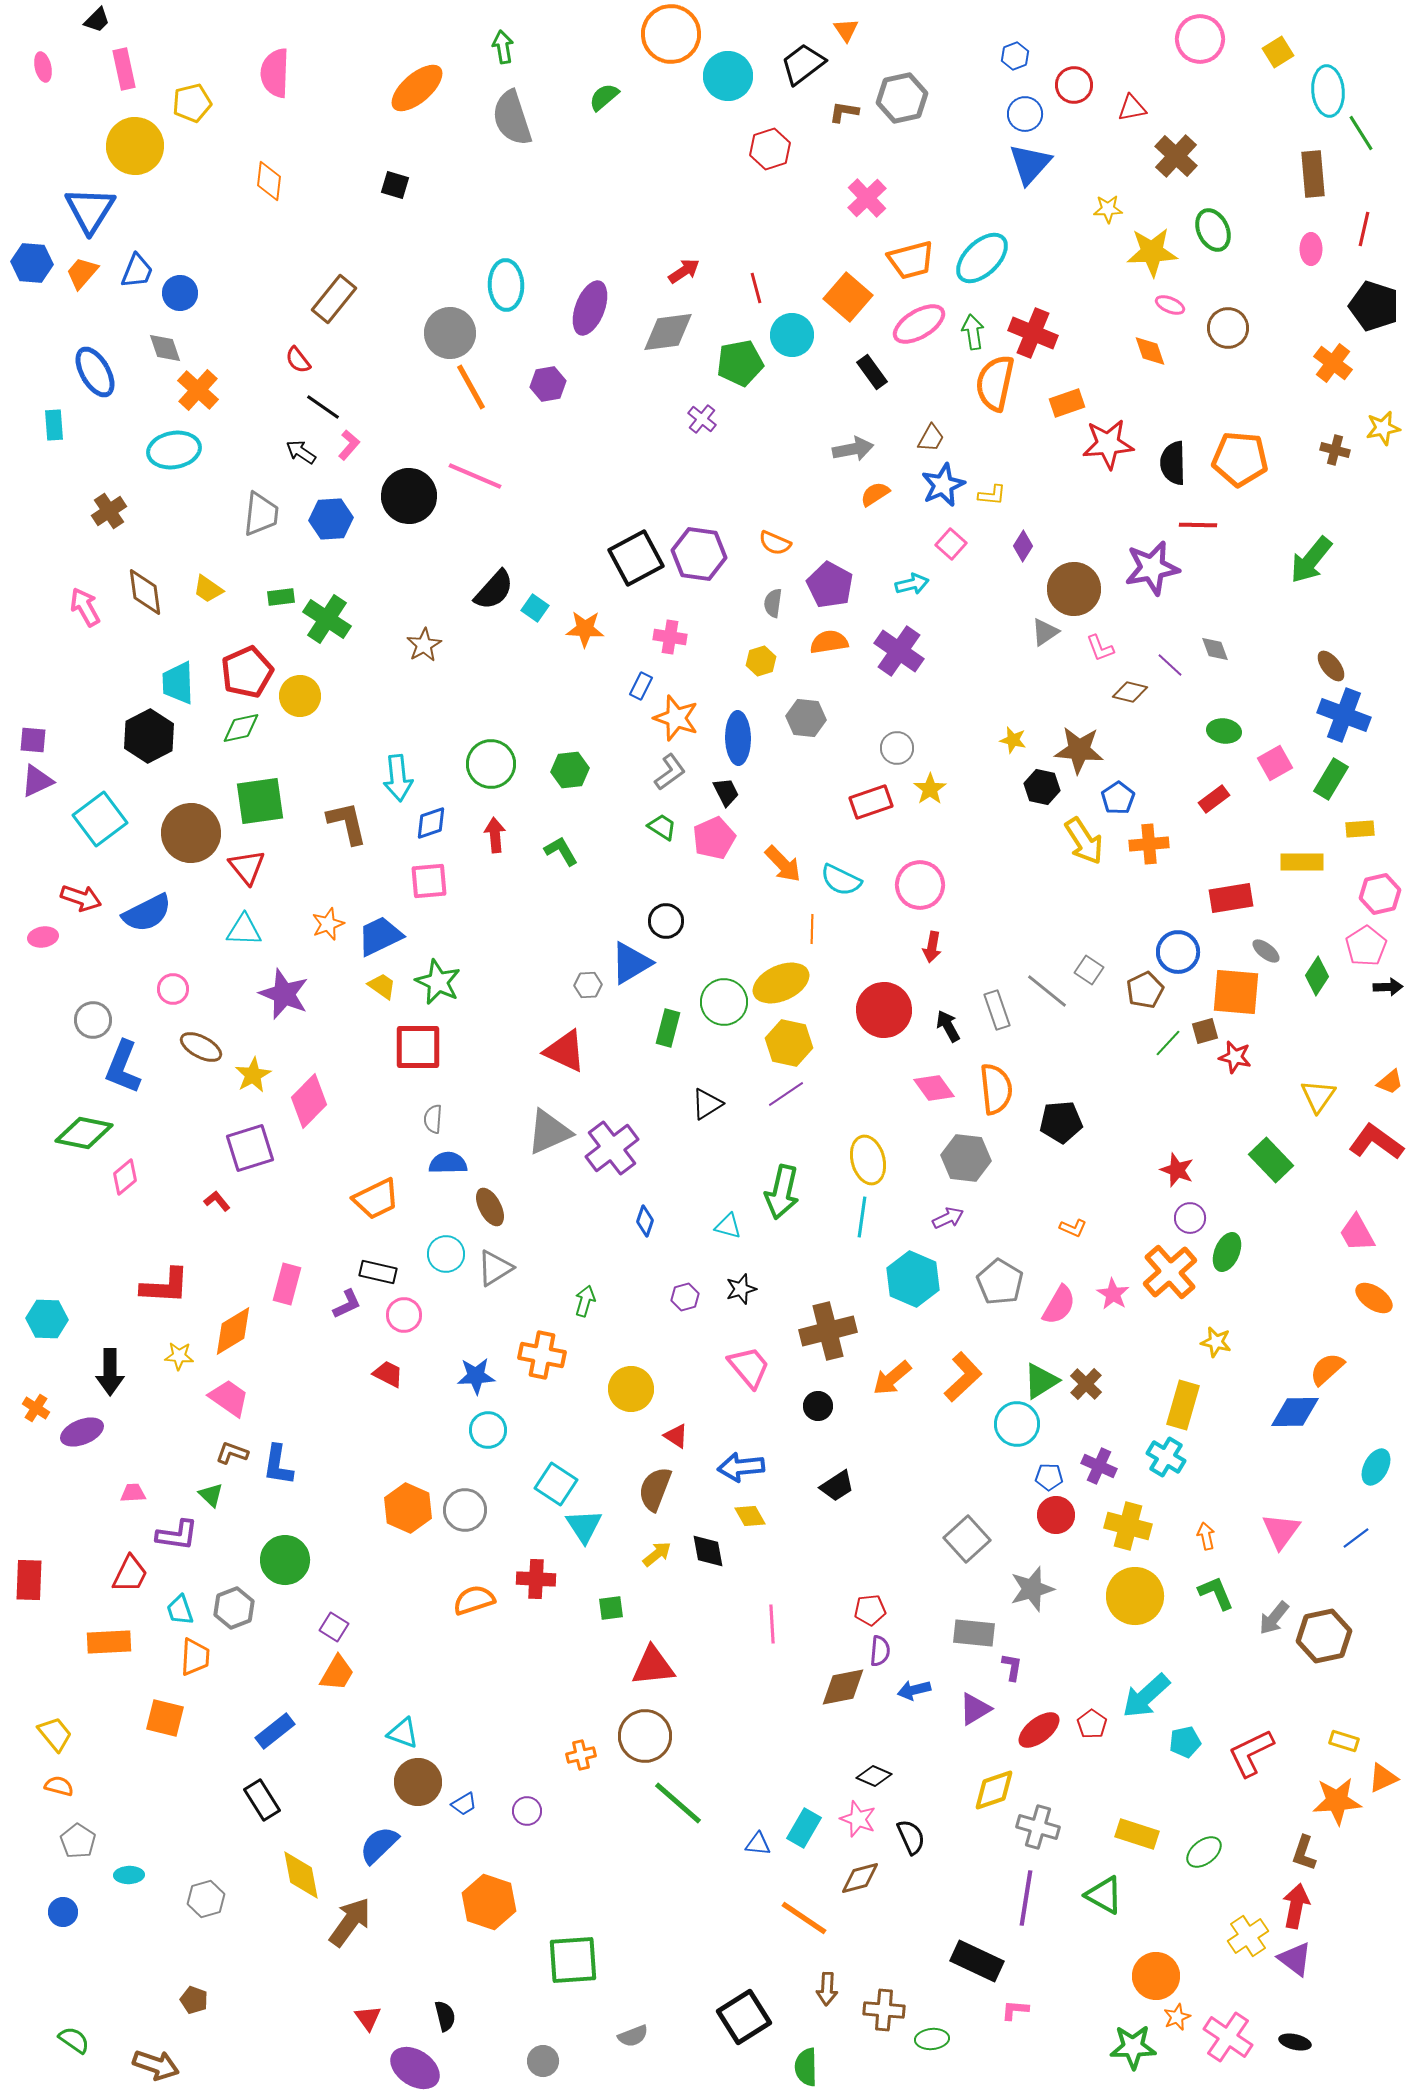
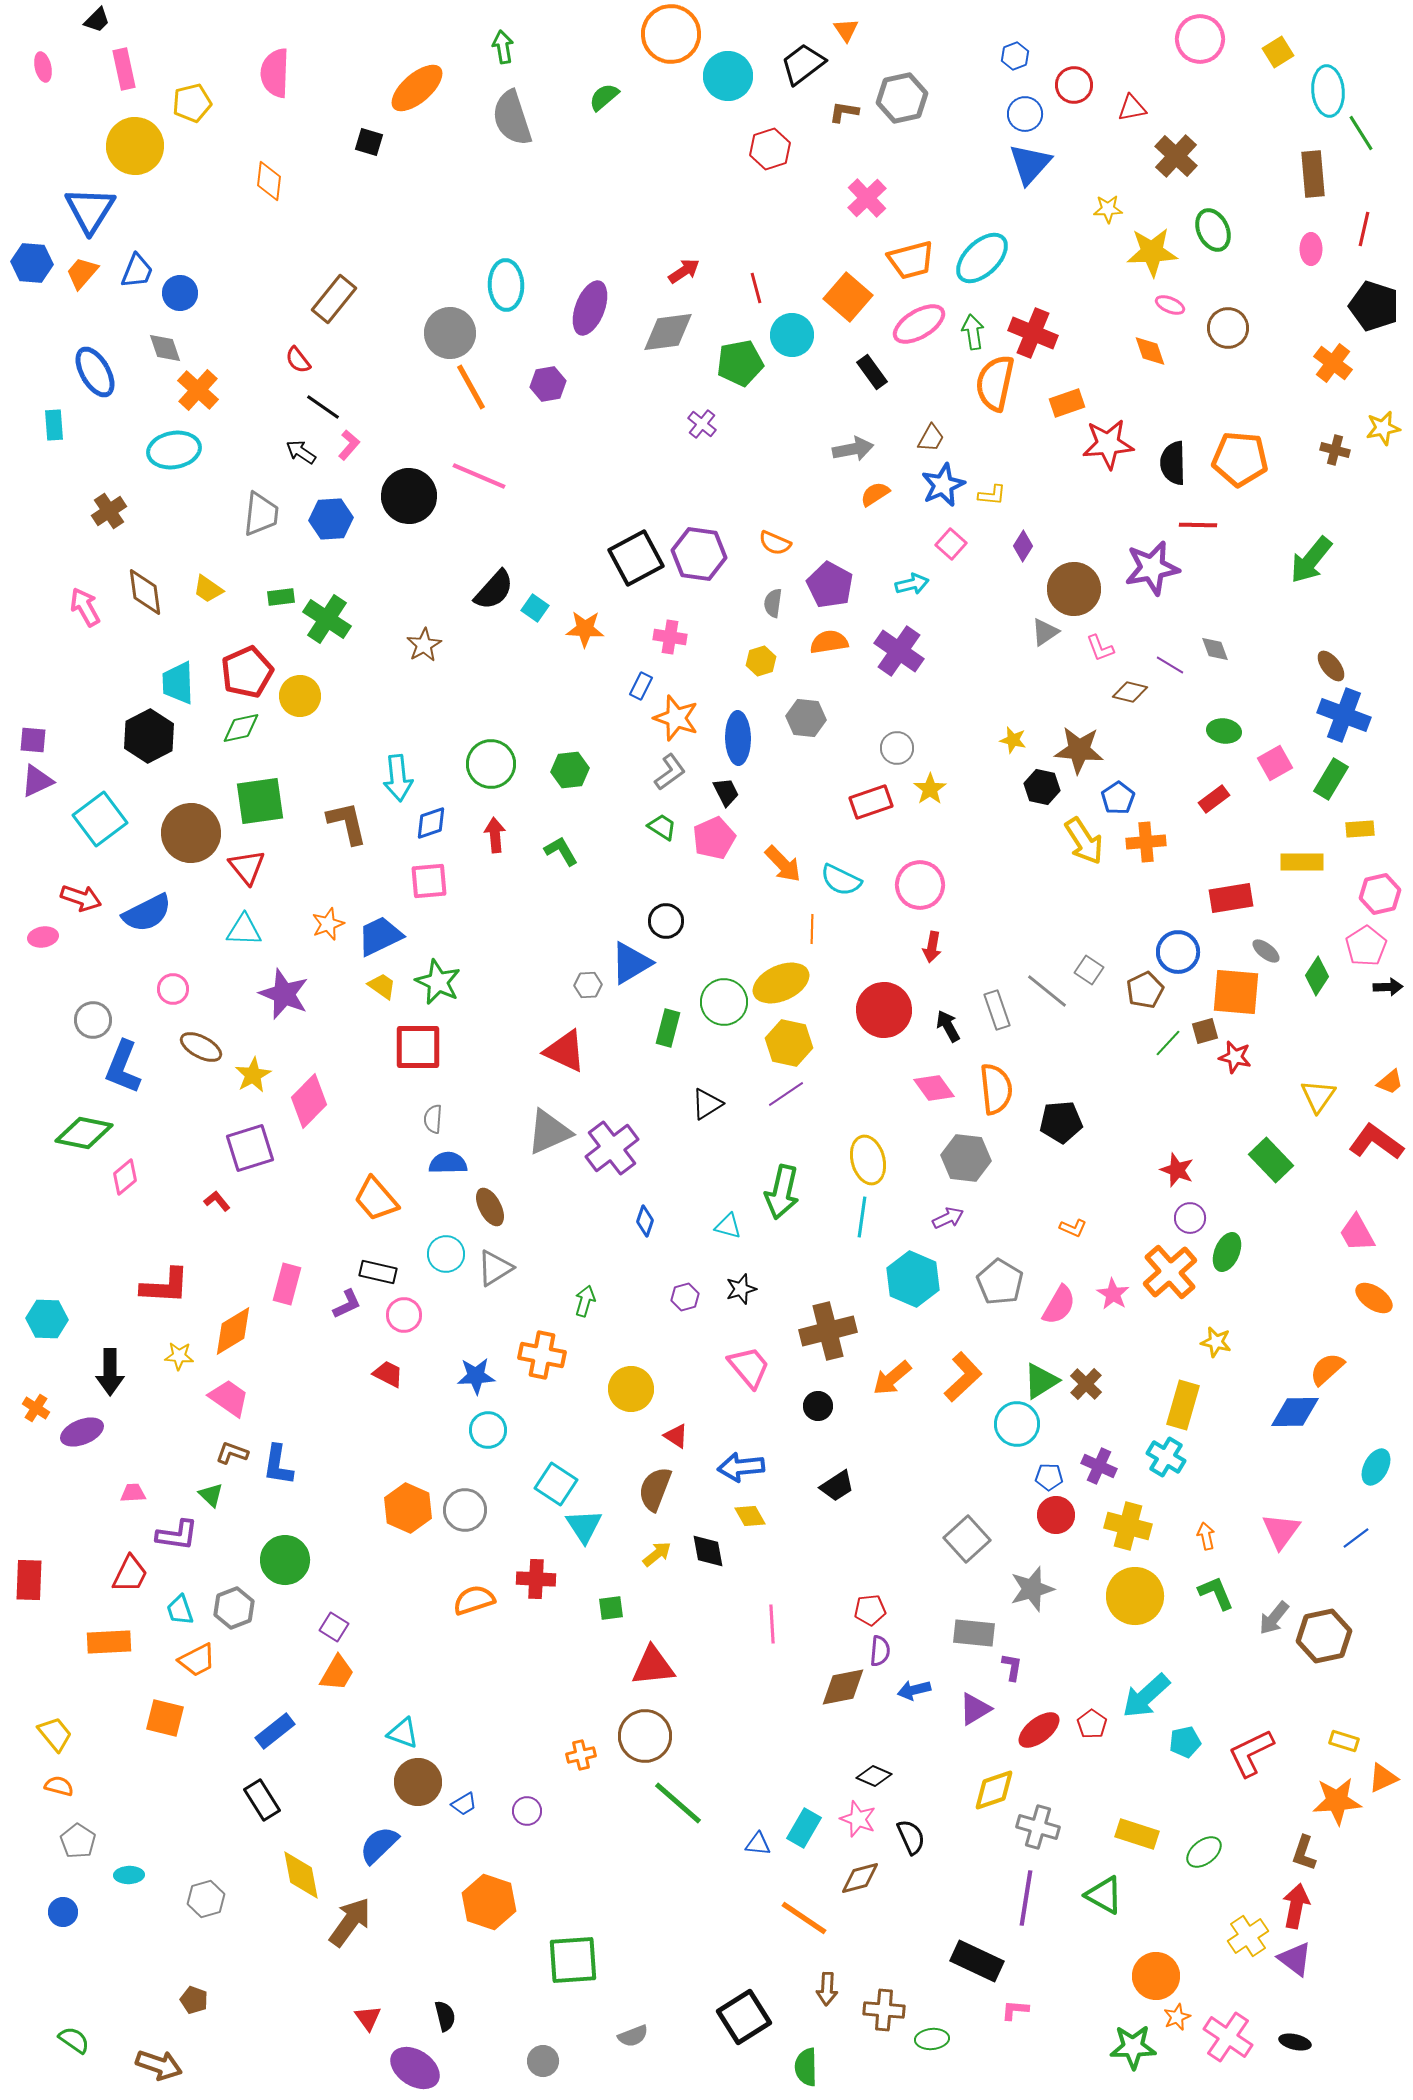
black square at (395, 185): moved 26 px left, 43 px up
purple cross at (702, 419): moved 5 px down
pink line at (475, 476): moved 4 px right
purple line at (1170, 665): rotated 12 degrees counterclockwise
orange cross at (1149, 844): moved 3 px left, 2 px up
orange trapezoid at (376, 1199): rotated 75 degrees clockwise
orange trapezoid at (195, 1657): moved 2 px right, 3 px down; rotated 60 degrees clockwise
brown arrow at (156, 2065): moved 3 px right
